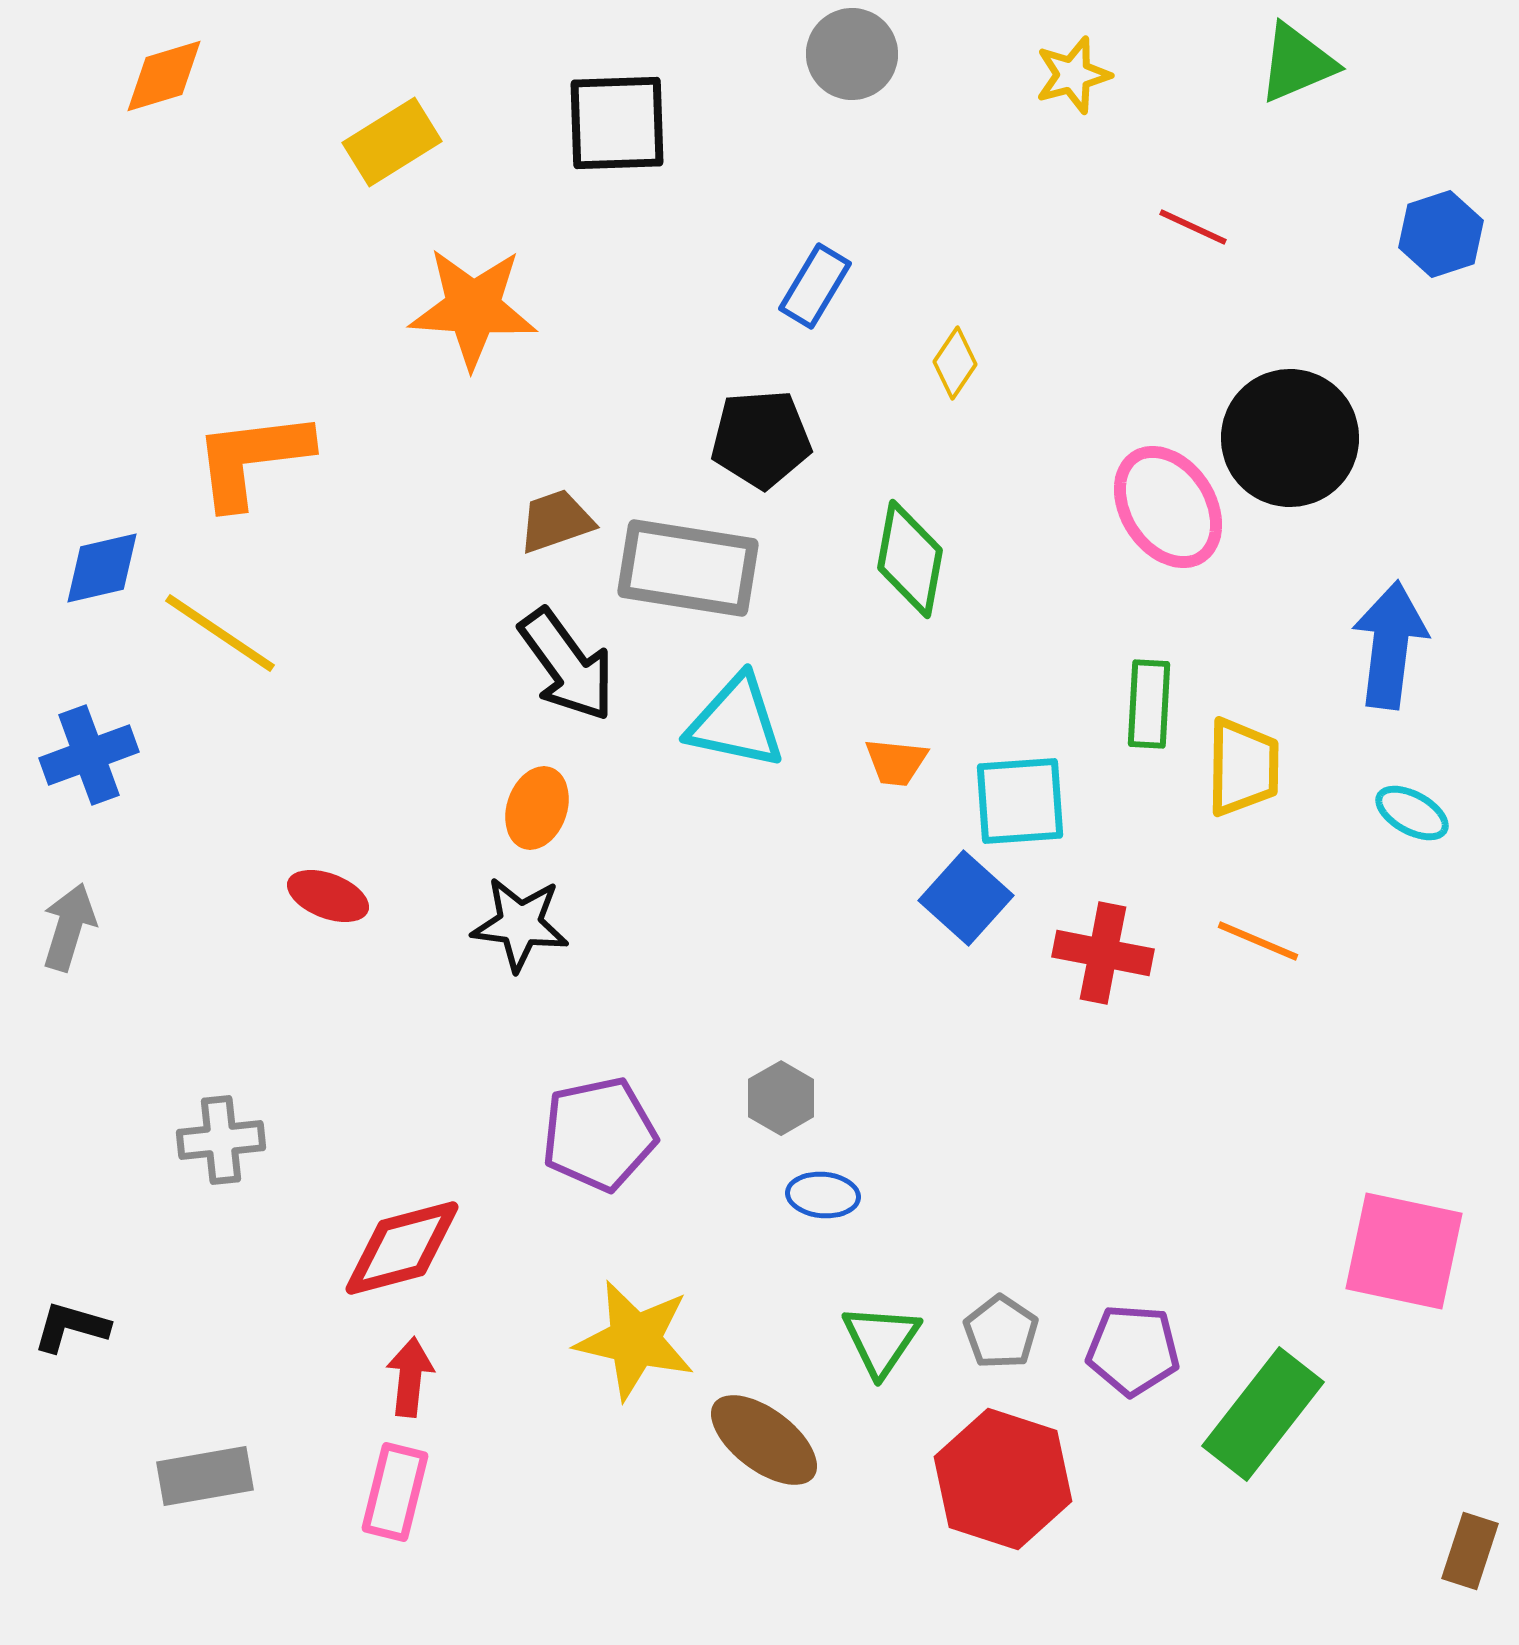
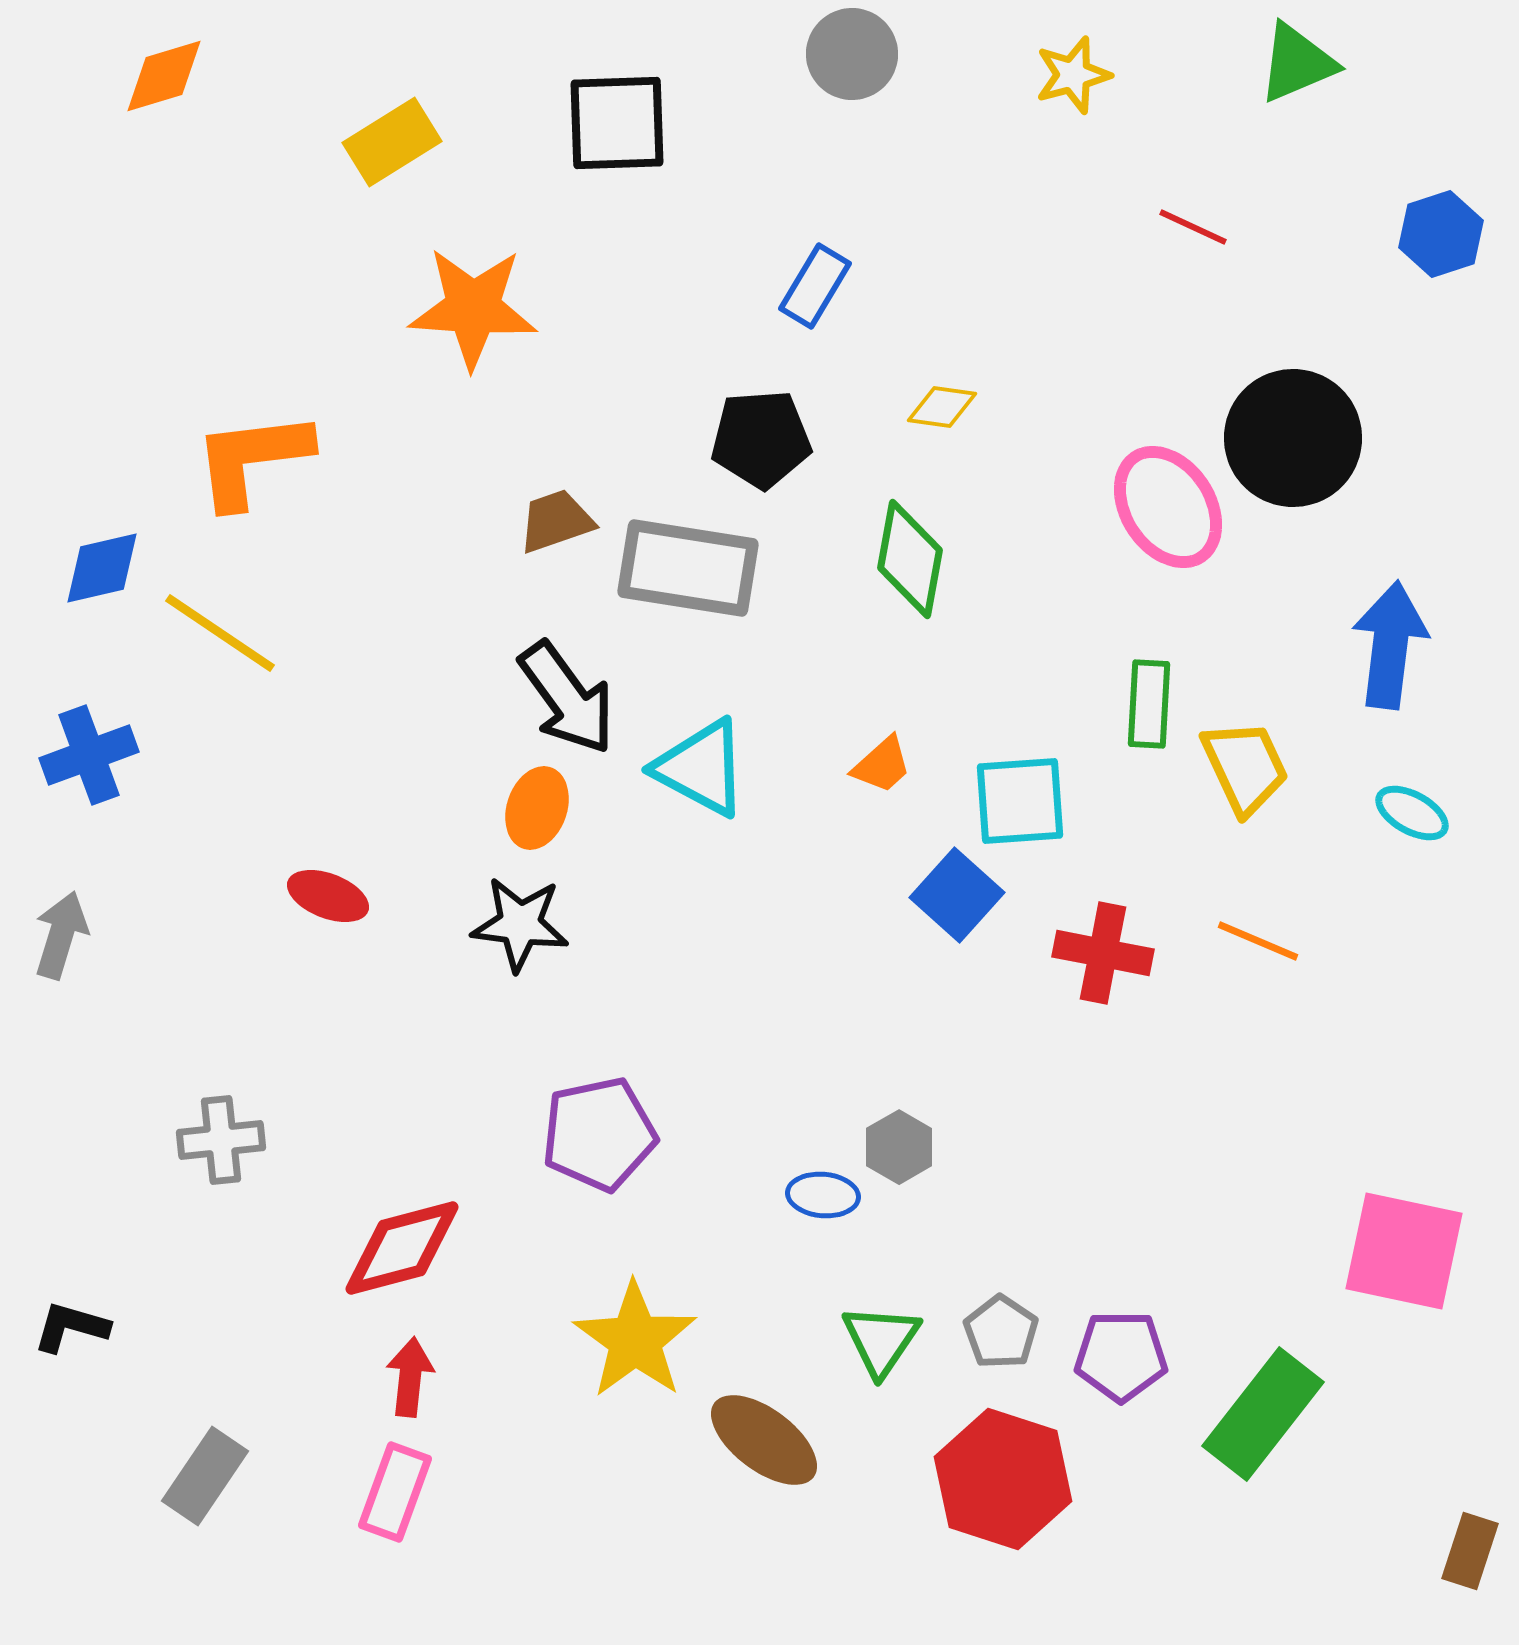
yellow diamond at (955, 363): moved 13 px left, 44 px down; rotated 64 degrees clockwise
black circle at (1290, 438): moved 3 px right
black arrow at (567, 665): moved 33 px down
cyan triangle at (736, 722): moved 35 px left, 46 px down; rotated 16 degrees clockwise
orange trapezoid at (896, 762): moved 14 px left, 3 px down; rotated 48 degrees counterclockwise
yellow trapezoid at (1243, 767): moved 2 px right; rotated 26 degrees counterclockwise
blue square at (966, 898): moved 9 px left, 3 px up
gray arrow at (69, 927): moved 8 px left, 8 px down
gray hexagon at (781, 1098): moved 118 px right, 49 px down
yellow star at (635, 1340): rotated 23 degrees clockwise
purple pentagon at (1133, 1350): moved 12 px left, 6 px down; rotated 4 degrees counterclockwise
gray rectangle at (205, 1476): rotated 46 degrees counterclockwise
pink rectangle at (395, 1492): rotated 6 degrees clockwise
